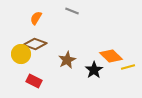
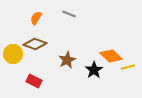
gray line: moved 3 px left, 3 px down
yellow circle: moved 8 px left
